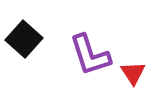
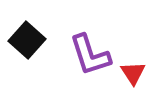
black square: moved 3 px right, 1 px down
